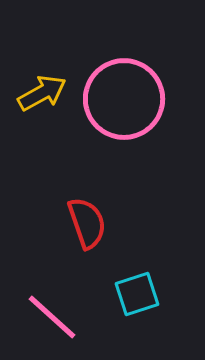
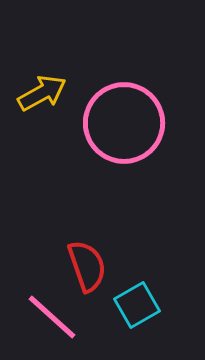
pink circle: moved 24 px down
red semicircle: moved 43 px down
cyan square: moved 11 px down; rotated 12 degrees counterclockwise
